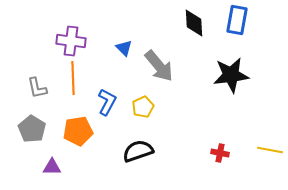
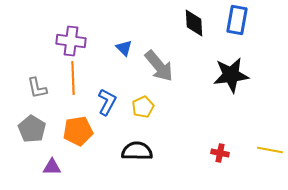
black semicircle: moved 1 px left; rotated 20 degrees clockwise
